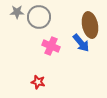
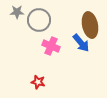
gray circle: moved 3 px down
